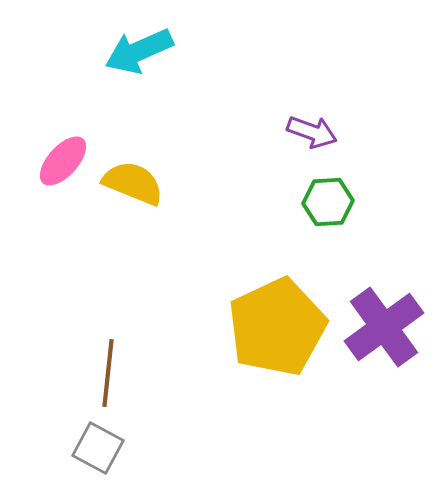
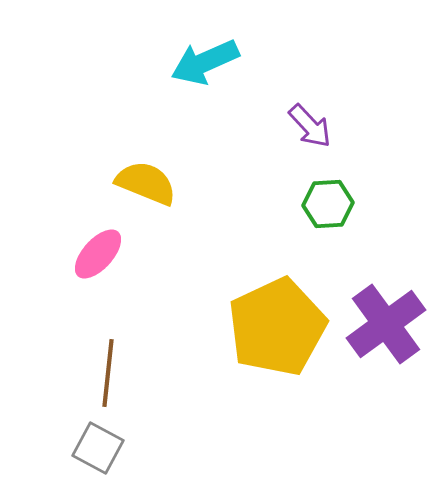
cyan arrow: moved 66 px right, 11 px down
purple arrow: moved 2 px left, 6 px up; rotated 27 degrees clockwise
pink ellipse: moved 35 px right, 93 px down
yellow semicircle: moved 13 px right
green hexagon: moved 2 px down
purple cross: moved 2 px right, 3 px up
